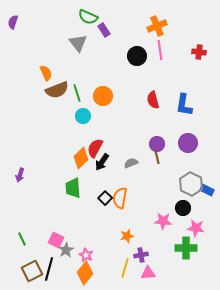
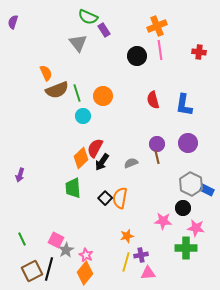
yellow line at (125, 268): moved 1 px right, 6 px up
